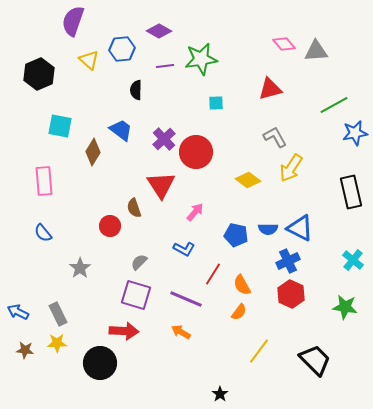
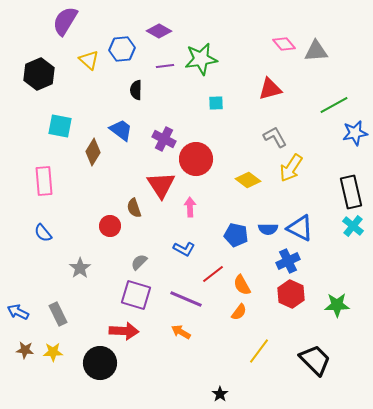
purple semicircle at (73, 21): moved 8 px left; rotated 12 degrees clockwise
purple cross at (164, 139): rotated 20 degrees counterclockwise
red circle at (196, 152): moved 7 px down
pink arrow at (195, 212): moved 5 px left, 5 px up; rotated 42 degrees counterclockwise
cyan cross at (353, 260): moved 34 px up
red line at (213, 274): rotated 20 degrees clockwise
green star at (345, 307): moved 8 px left, 2 px up; rotated 10 degrees counterclockwise
yellow star at (57, 343): moved 4 px left, 9 px down
